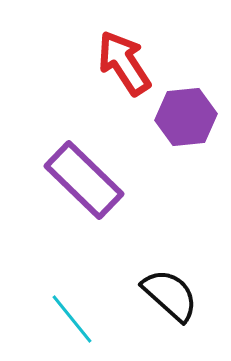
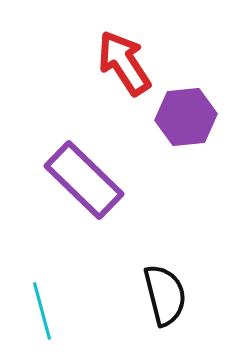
black semicircle: moved 5 px left; rotated 34 degrees clockwise
cyan line: moved 30 px left, 8 px up; rotated 24 degrees clockwise
